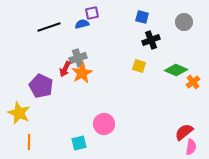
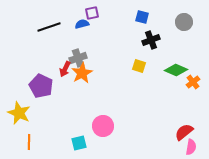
pink circle: moved 1 px left, 2 px down
